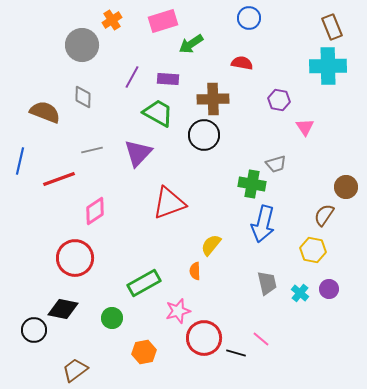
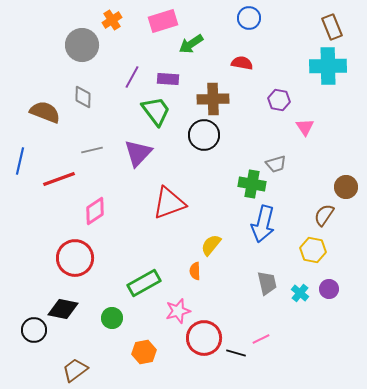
green trapezoid at (158, 113): moved 2 px left, 2 px up; rotated 24 degrees clockwise
pink line at (261, 339): rotated 66 degrees counterclockwise
